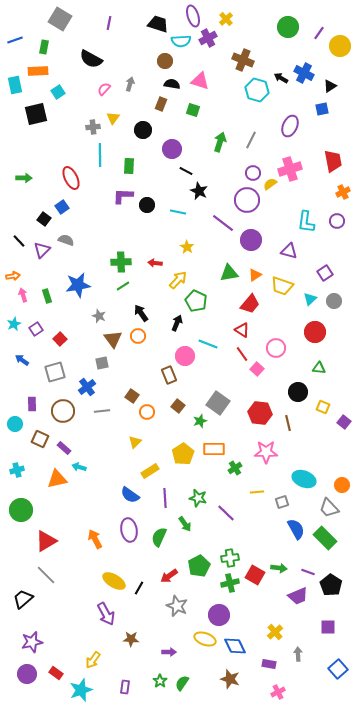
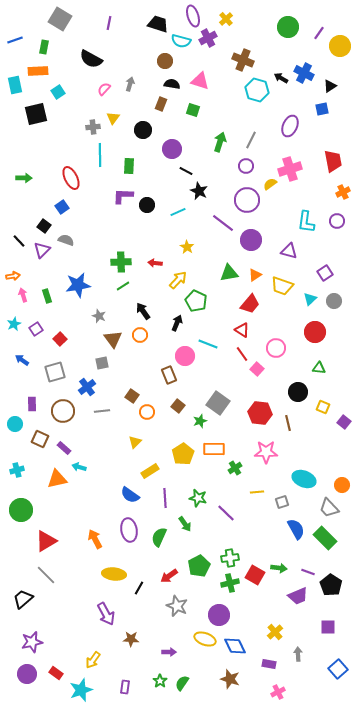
cyan semicircle at (181, 41): rotated 18 degrees clockwise
purple circle at (253, 173): moved 7 px left, 7 px up
cyan line at (178, 212): rotated 35 degrees counterclockwise
black square at (44, 219): moved 7 px down
black arrow at (141, 313): moved 2 px right, 2 px up
orange circle at (138, 336): moved 2 px right, 1 px up
yellow ellipse at (114, 581): moved 7 px up; rotated 25 degrees counterclockwise
